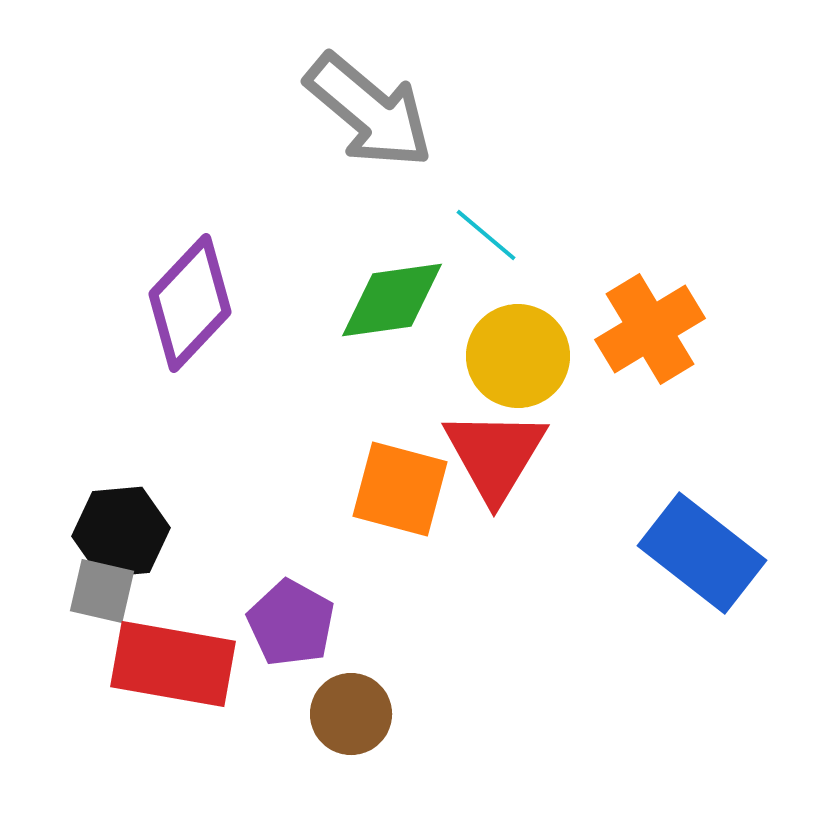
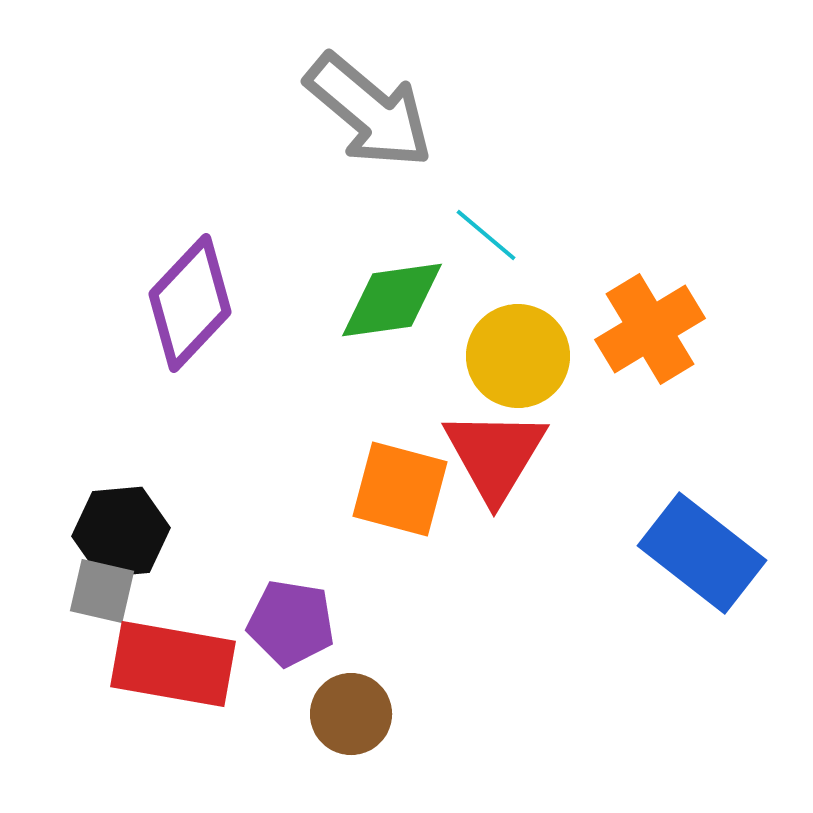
purple pentagon: rotated 20 degrees counterclockwise
